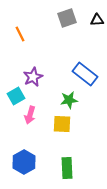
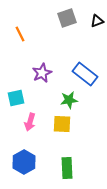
black triangle: moved 1 px down; rotated 16 degrees counterclockwise
purple star: moved 9 px right, 4 px up
cyan square: moved 2 px down; rotated 18 degrees clockwise
pink arrow: moved 7 px down
